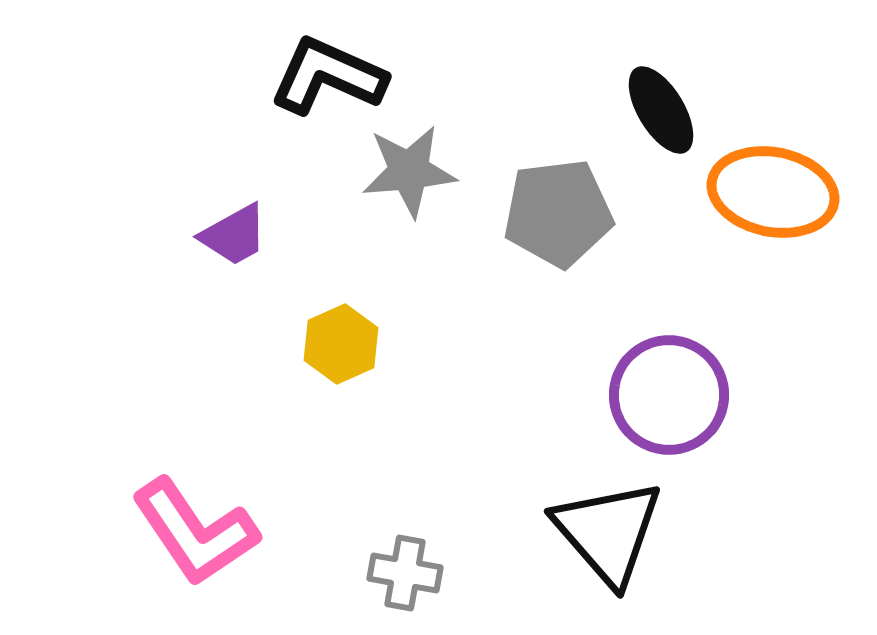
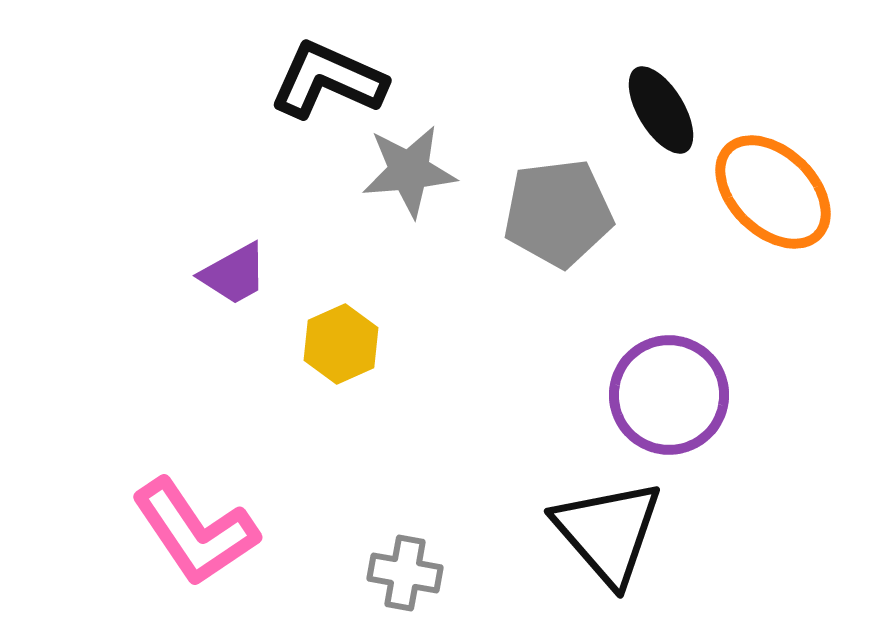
black L-shape: moved 4 px down
orange ellipse: rotated 33 degrees clockwise
purple trapezoid: moved 39 px down
